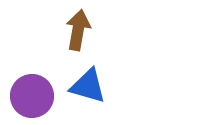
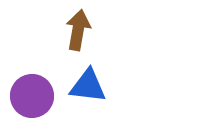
blue triangle: rotated 9 degrees counterclockwise
